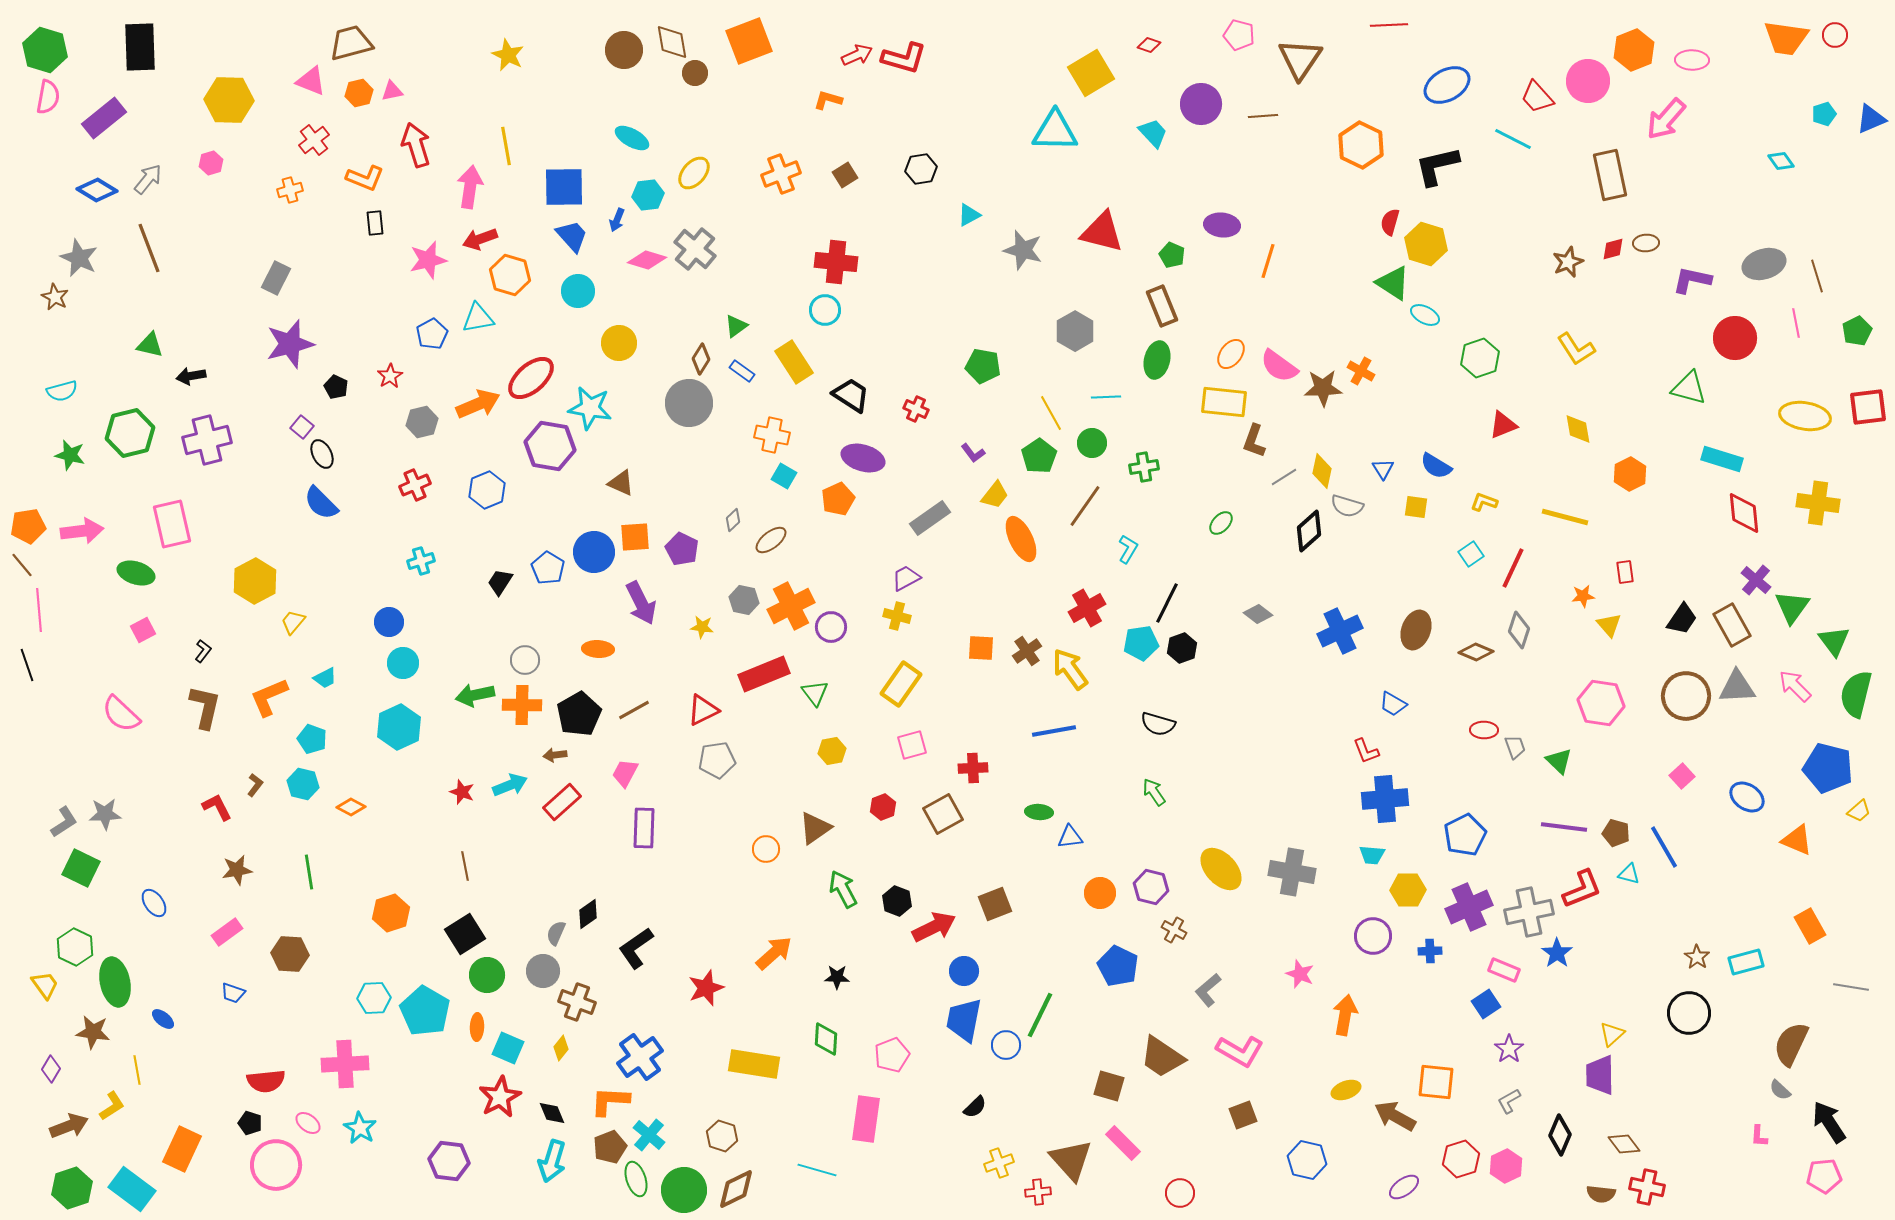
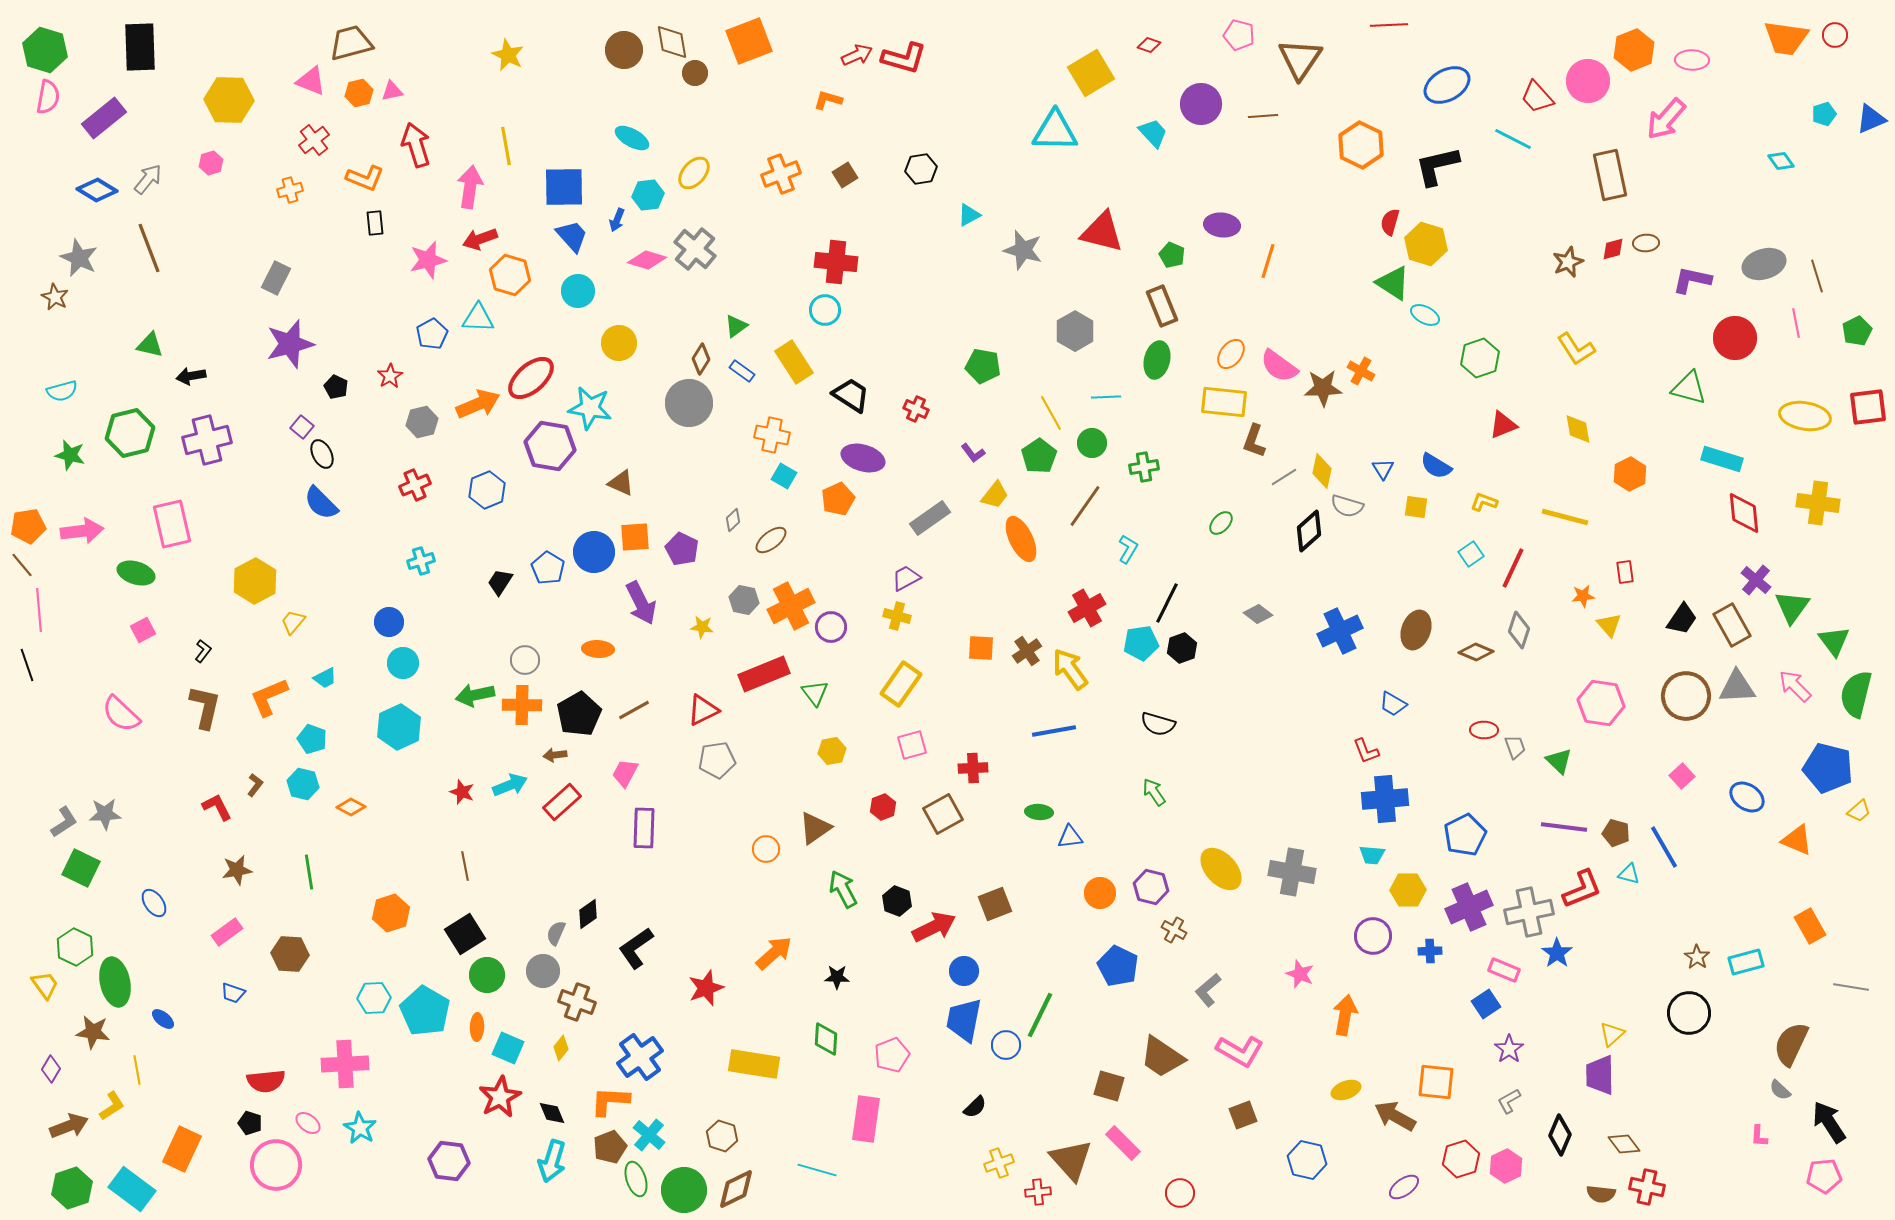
cyan triangle at (478, 318): rotated 12 degrees clockwise
